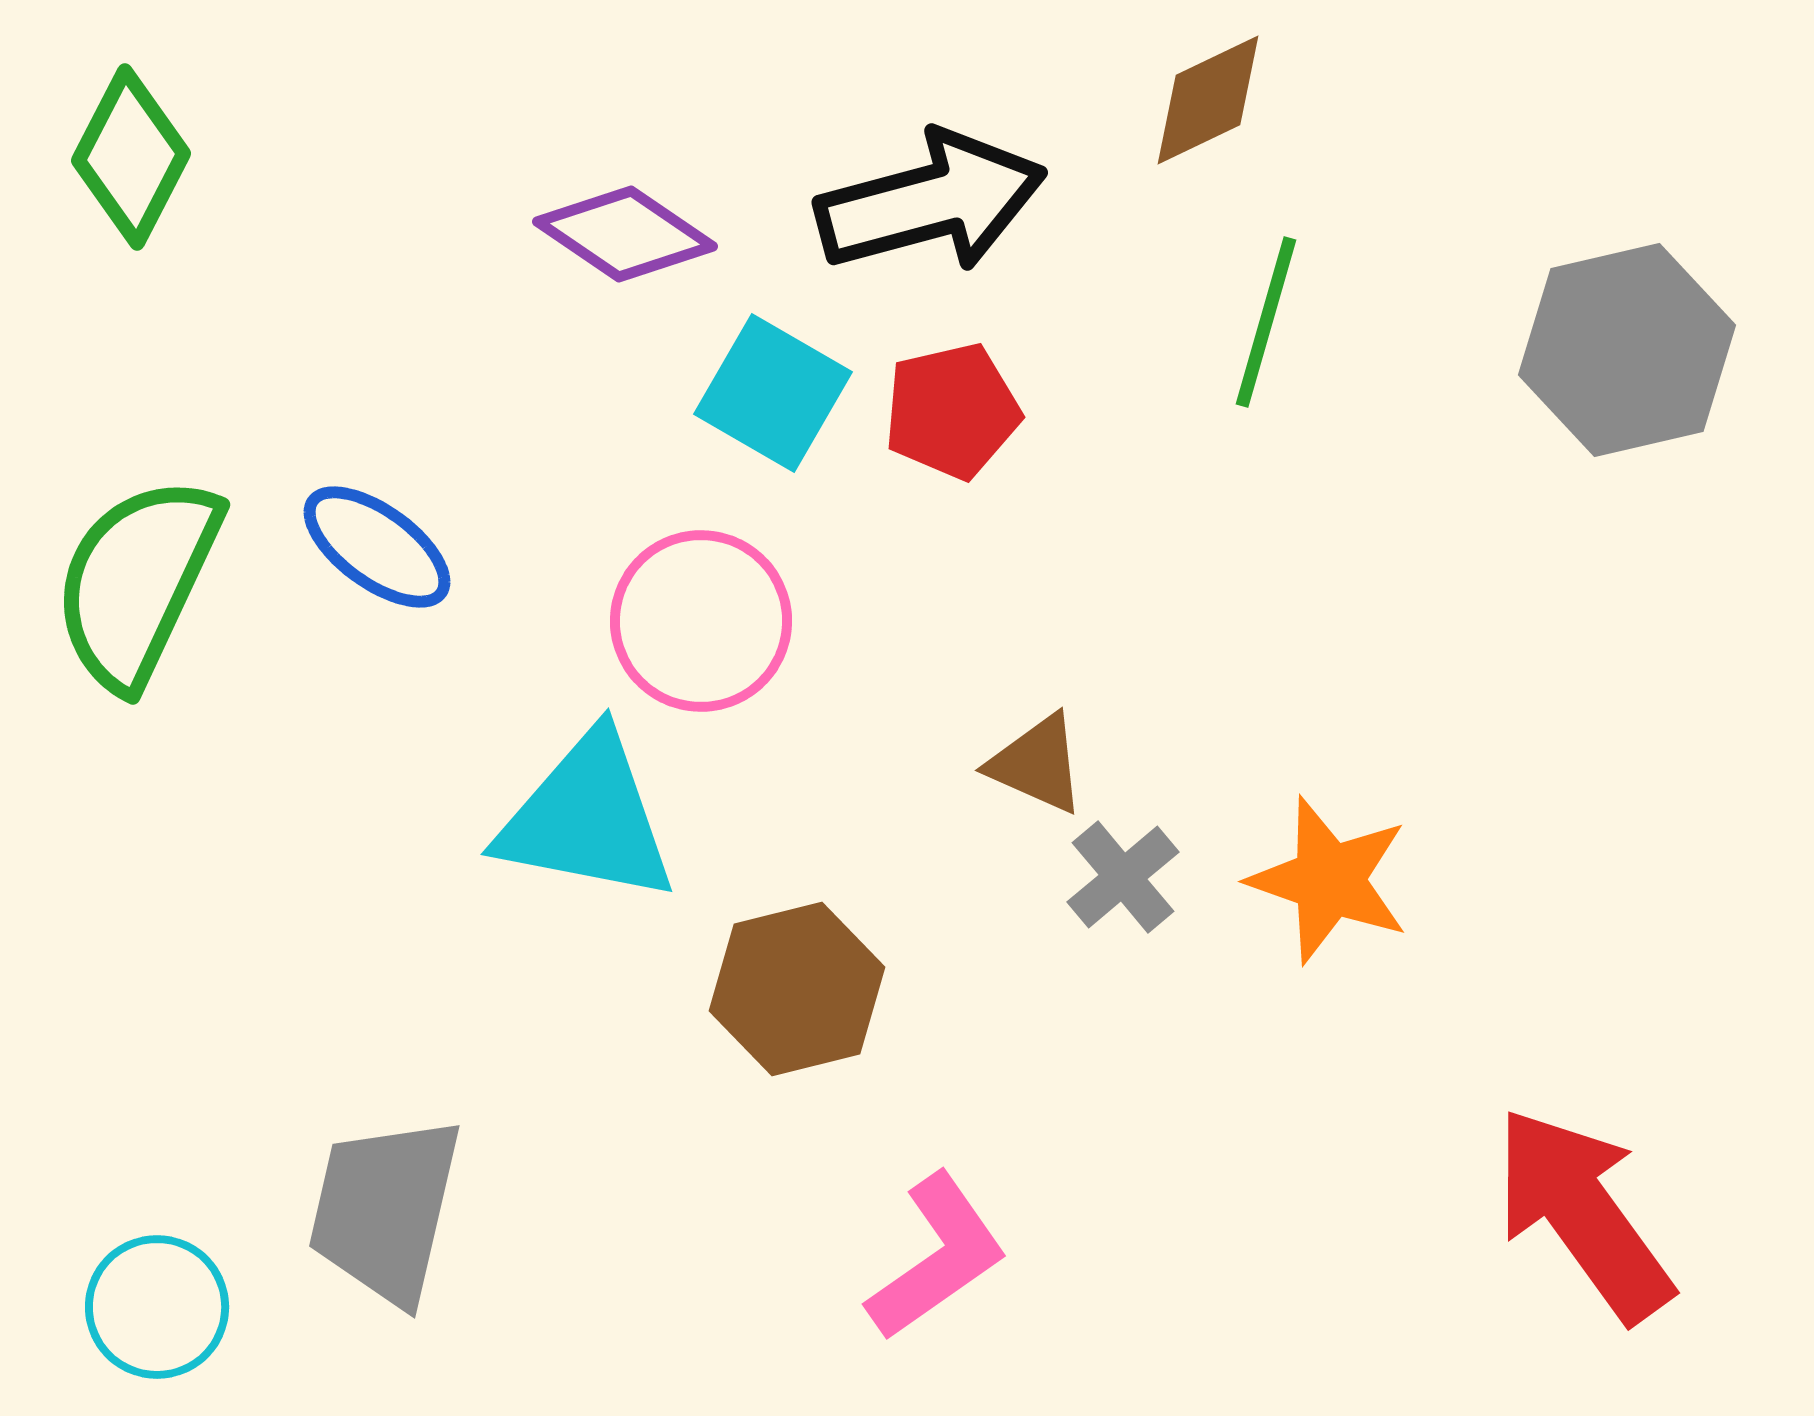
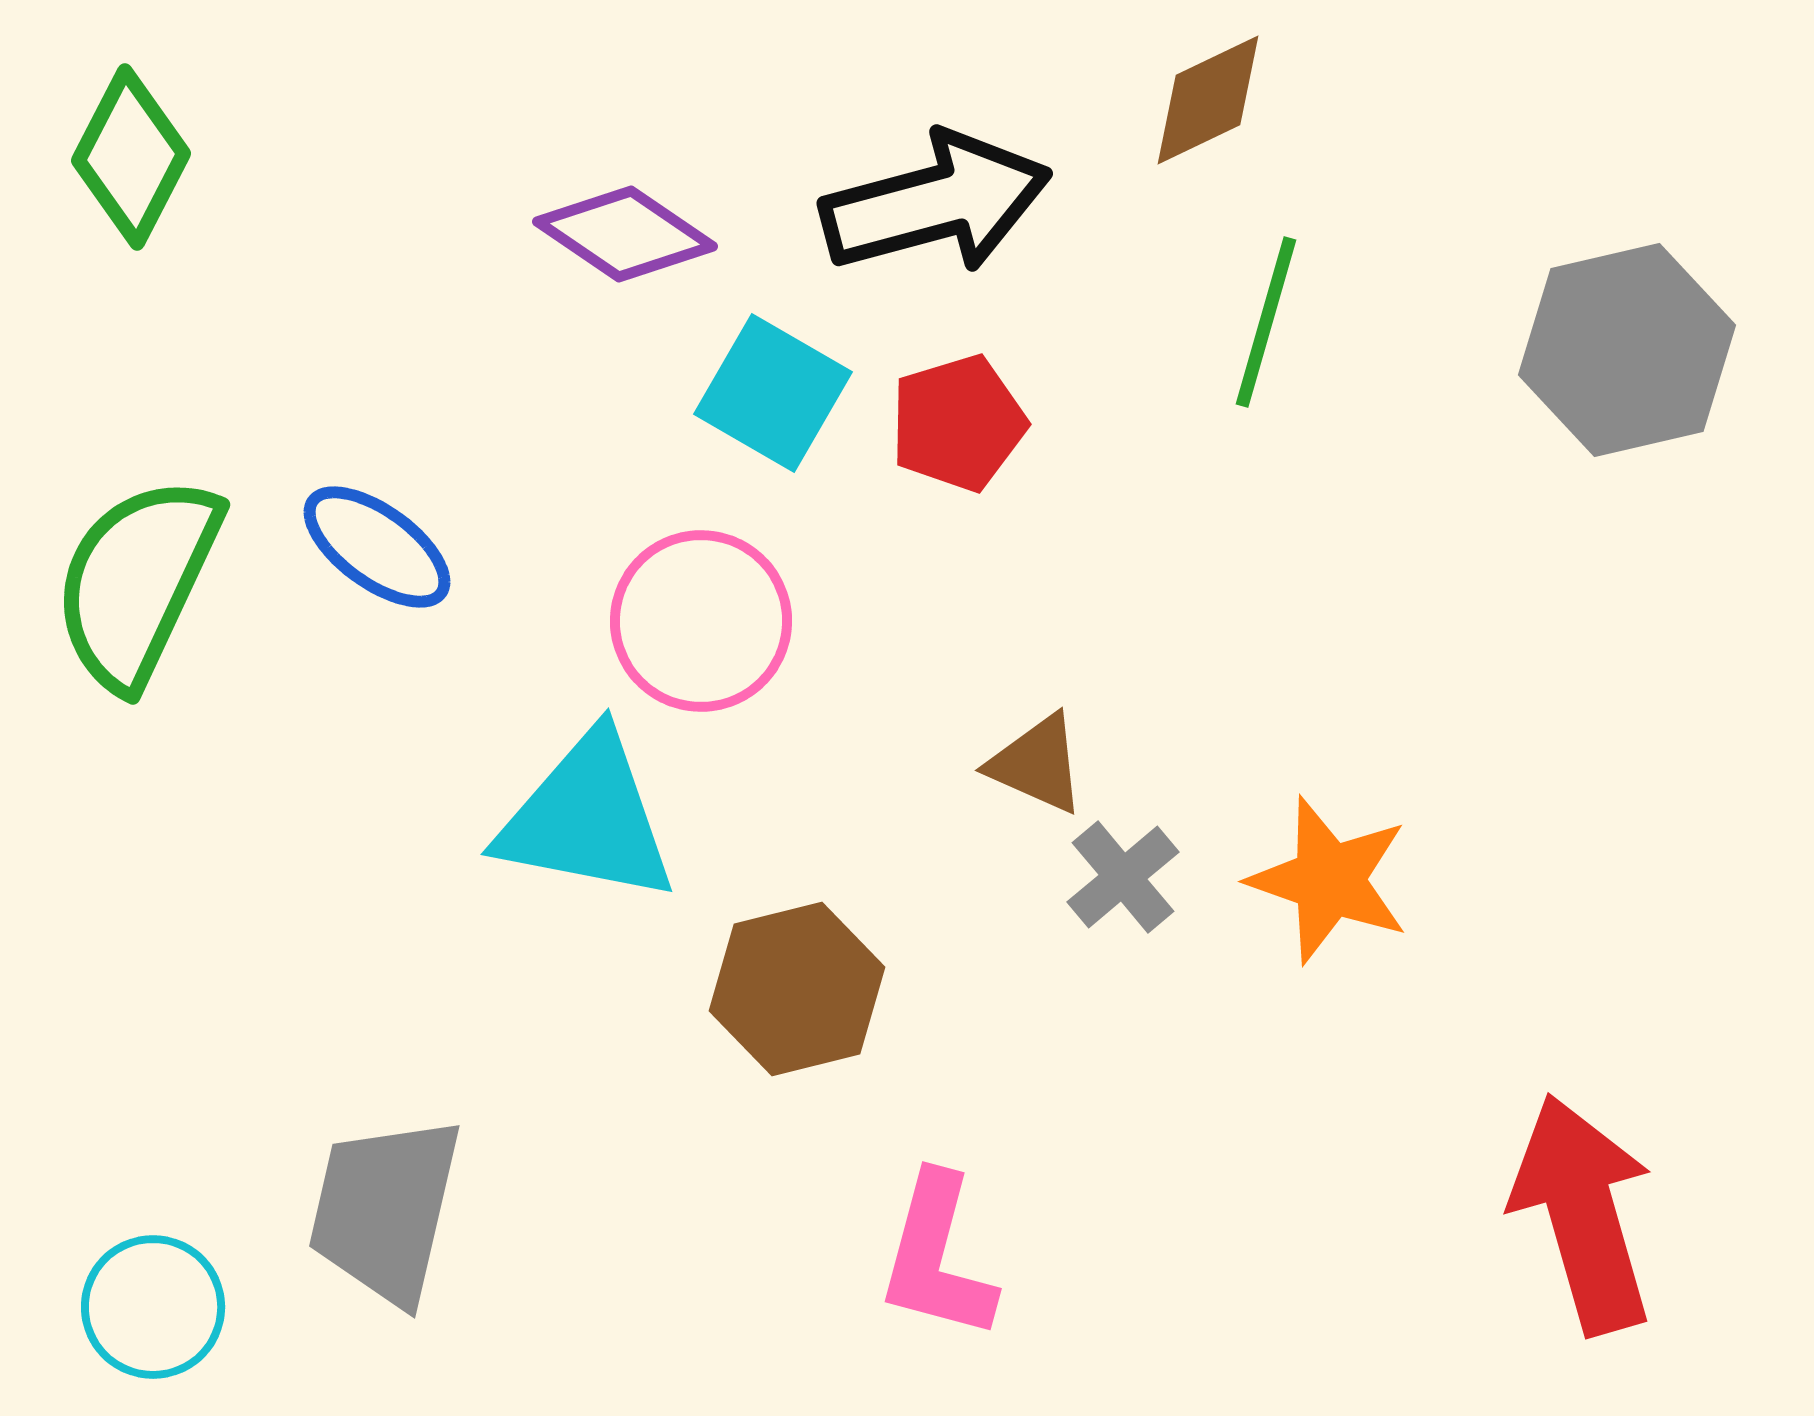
black arrow: moved 5 px right, 1 px down
red pentagon: moved 6 px right, 12 px down; rotated 4 degrees counterclockwise
red arrow: rotated 20 degrees clockwise
pink L-shape: rotated 140 degrees clockwise
cyan circle: moved 4 px left
